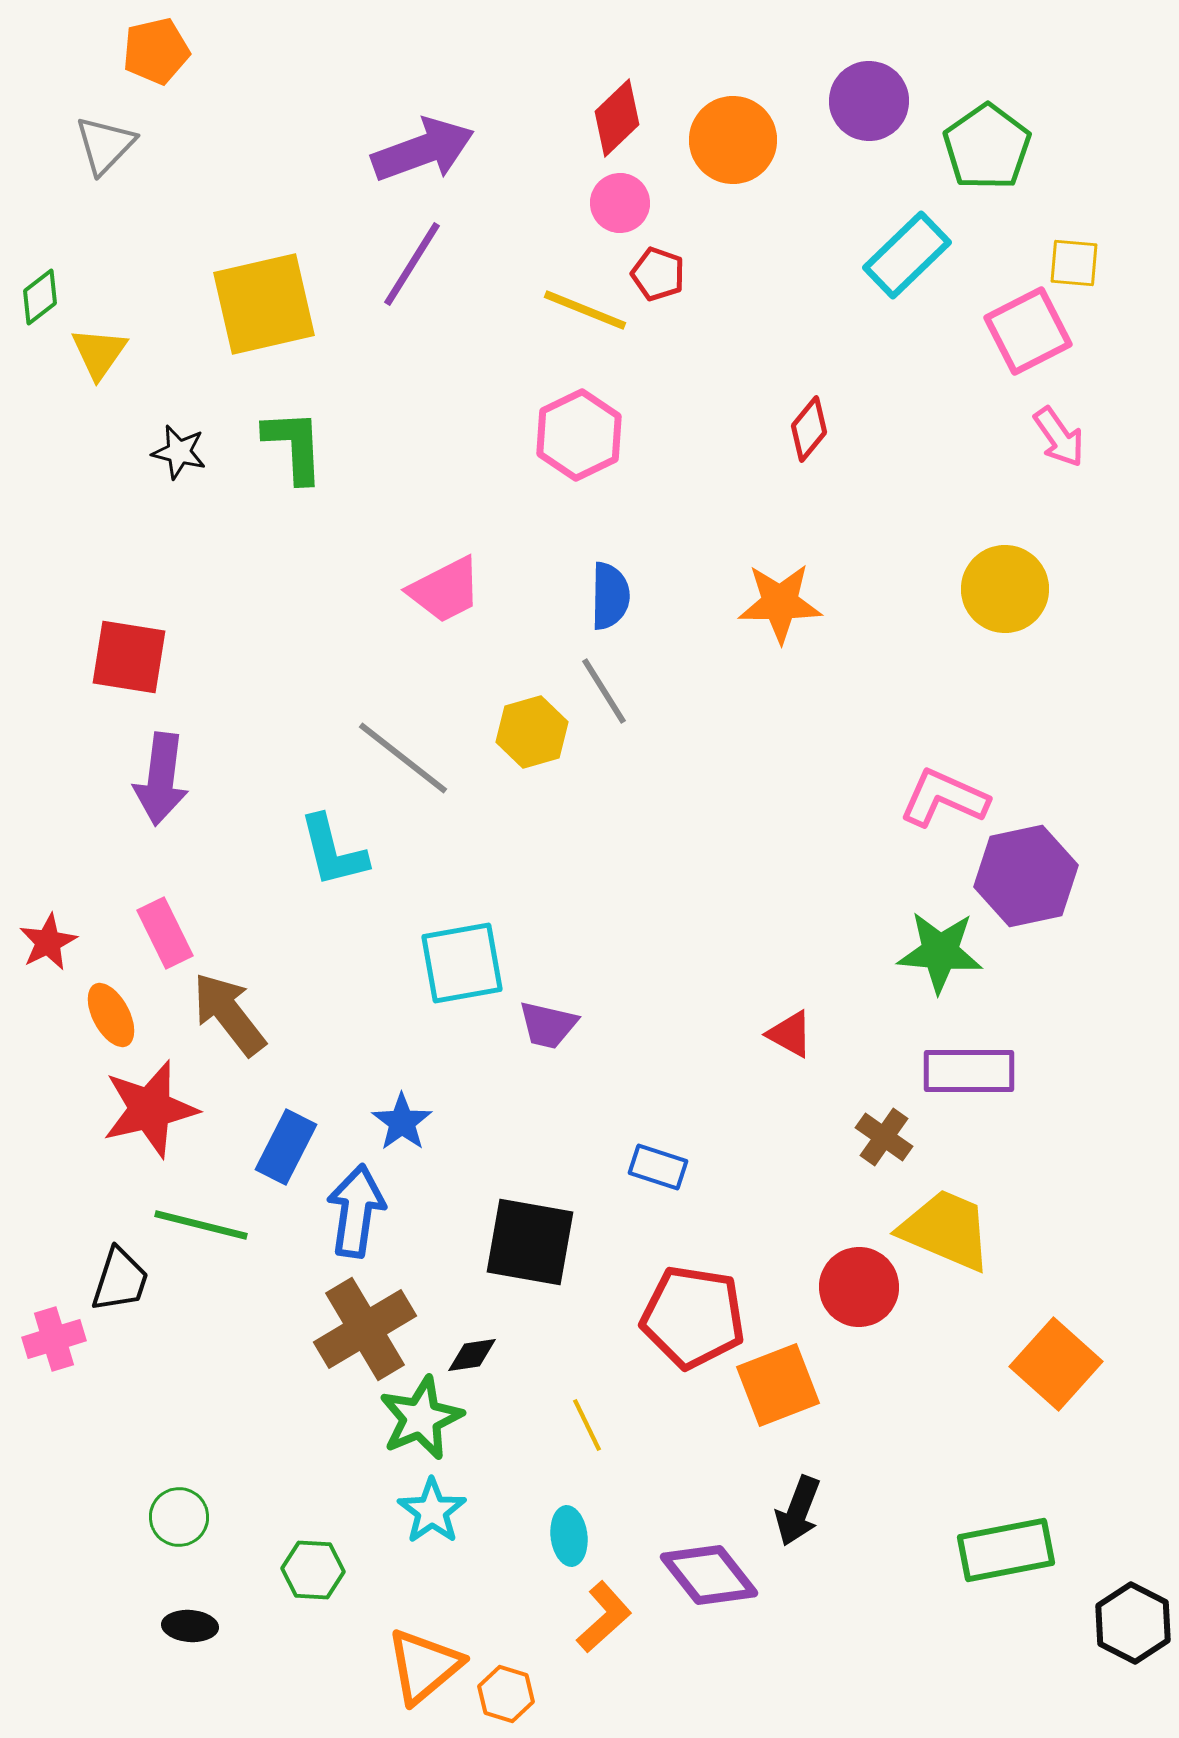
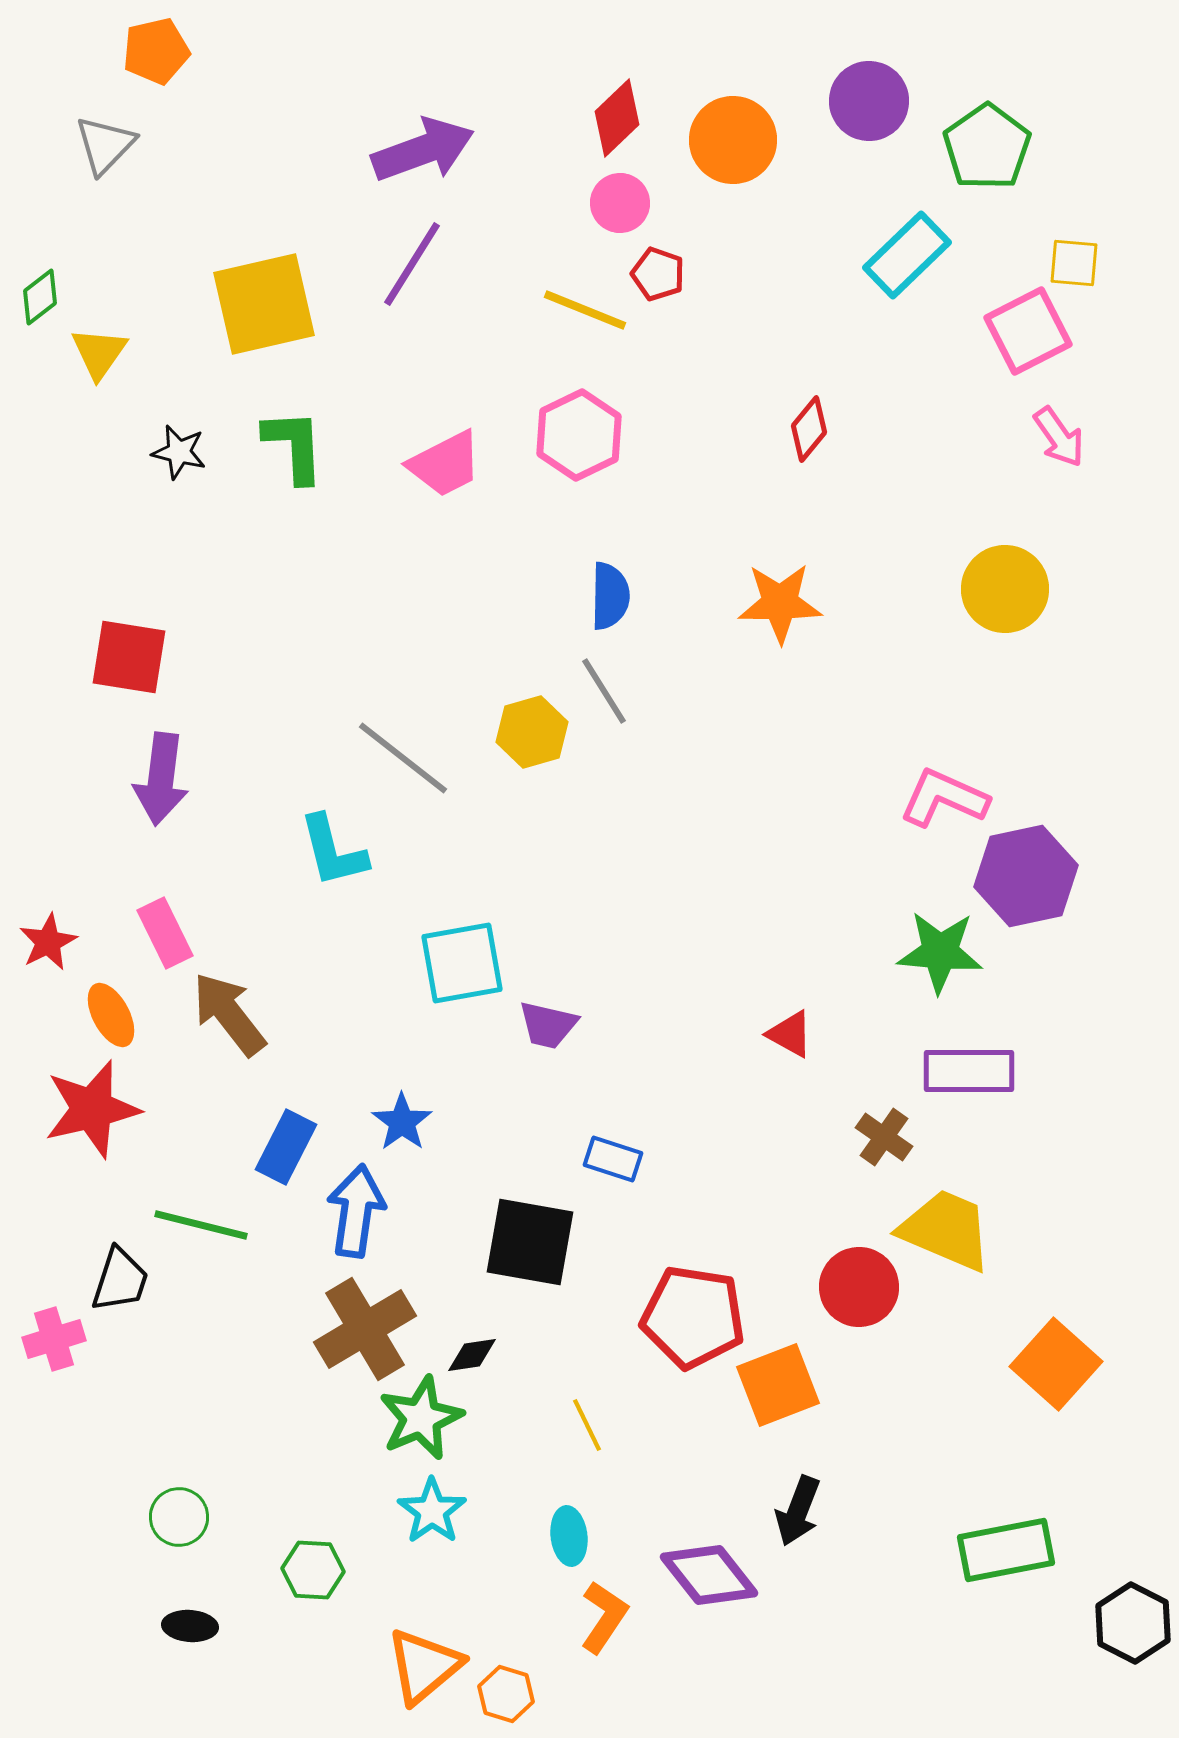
pink trapezoid at (445, 590): moved 126 px up
red star at (150, 1109): moved 58 px left
blue rectangle at (658, 1167): moved 45 px left, 8 px up
orange L-shape at (604, 1617): rotated 14 degrees counterclockwise
